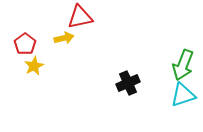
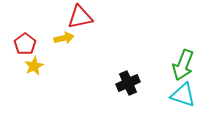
cyan triangle: rotated 36 degrees clockwise
